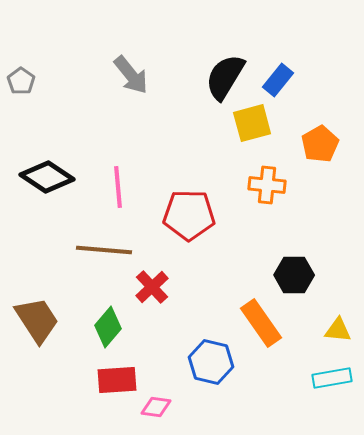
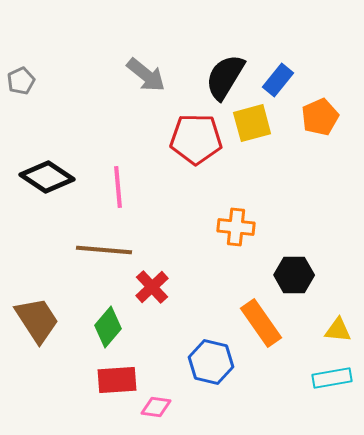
gray arrow: moved 15 px right; rotated 12 degrees counterclockwise
gray pentagon: rotated 12 degrees clockwise
orange pentagon: moved 27 px up; rotated 6 degrees clockwise
orange cross: moved 31 px left, 42 px down
red pentagon: moved 7 px right, 76 px up
